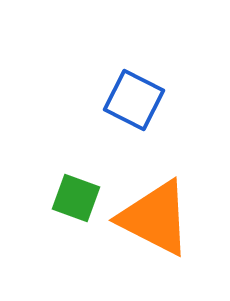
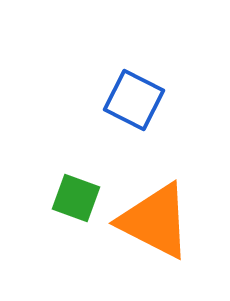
orange triangle: moved 3 px down
